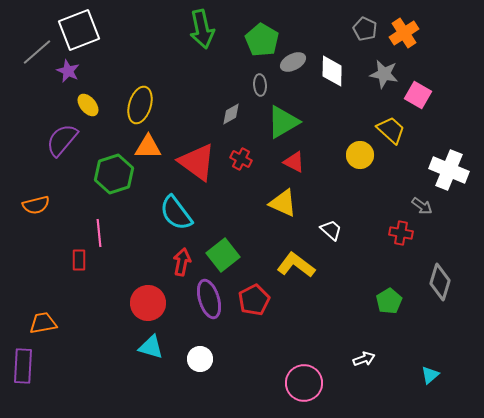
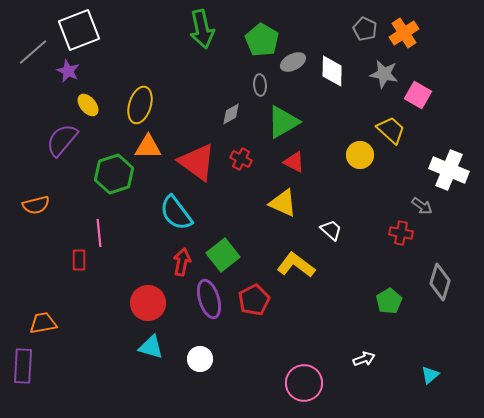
gray line at (37, 52): moved 4 px left
